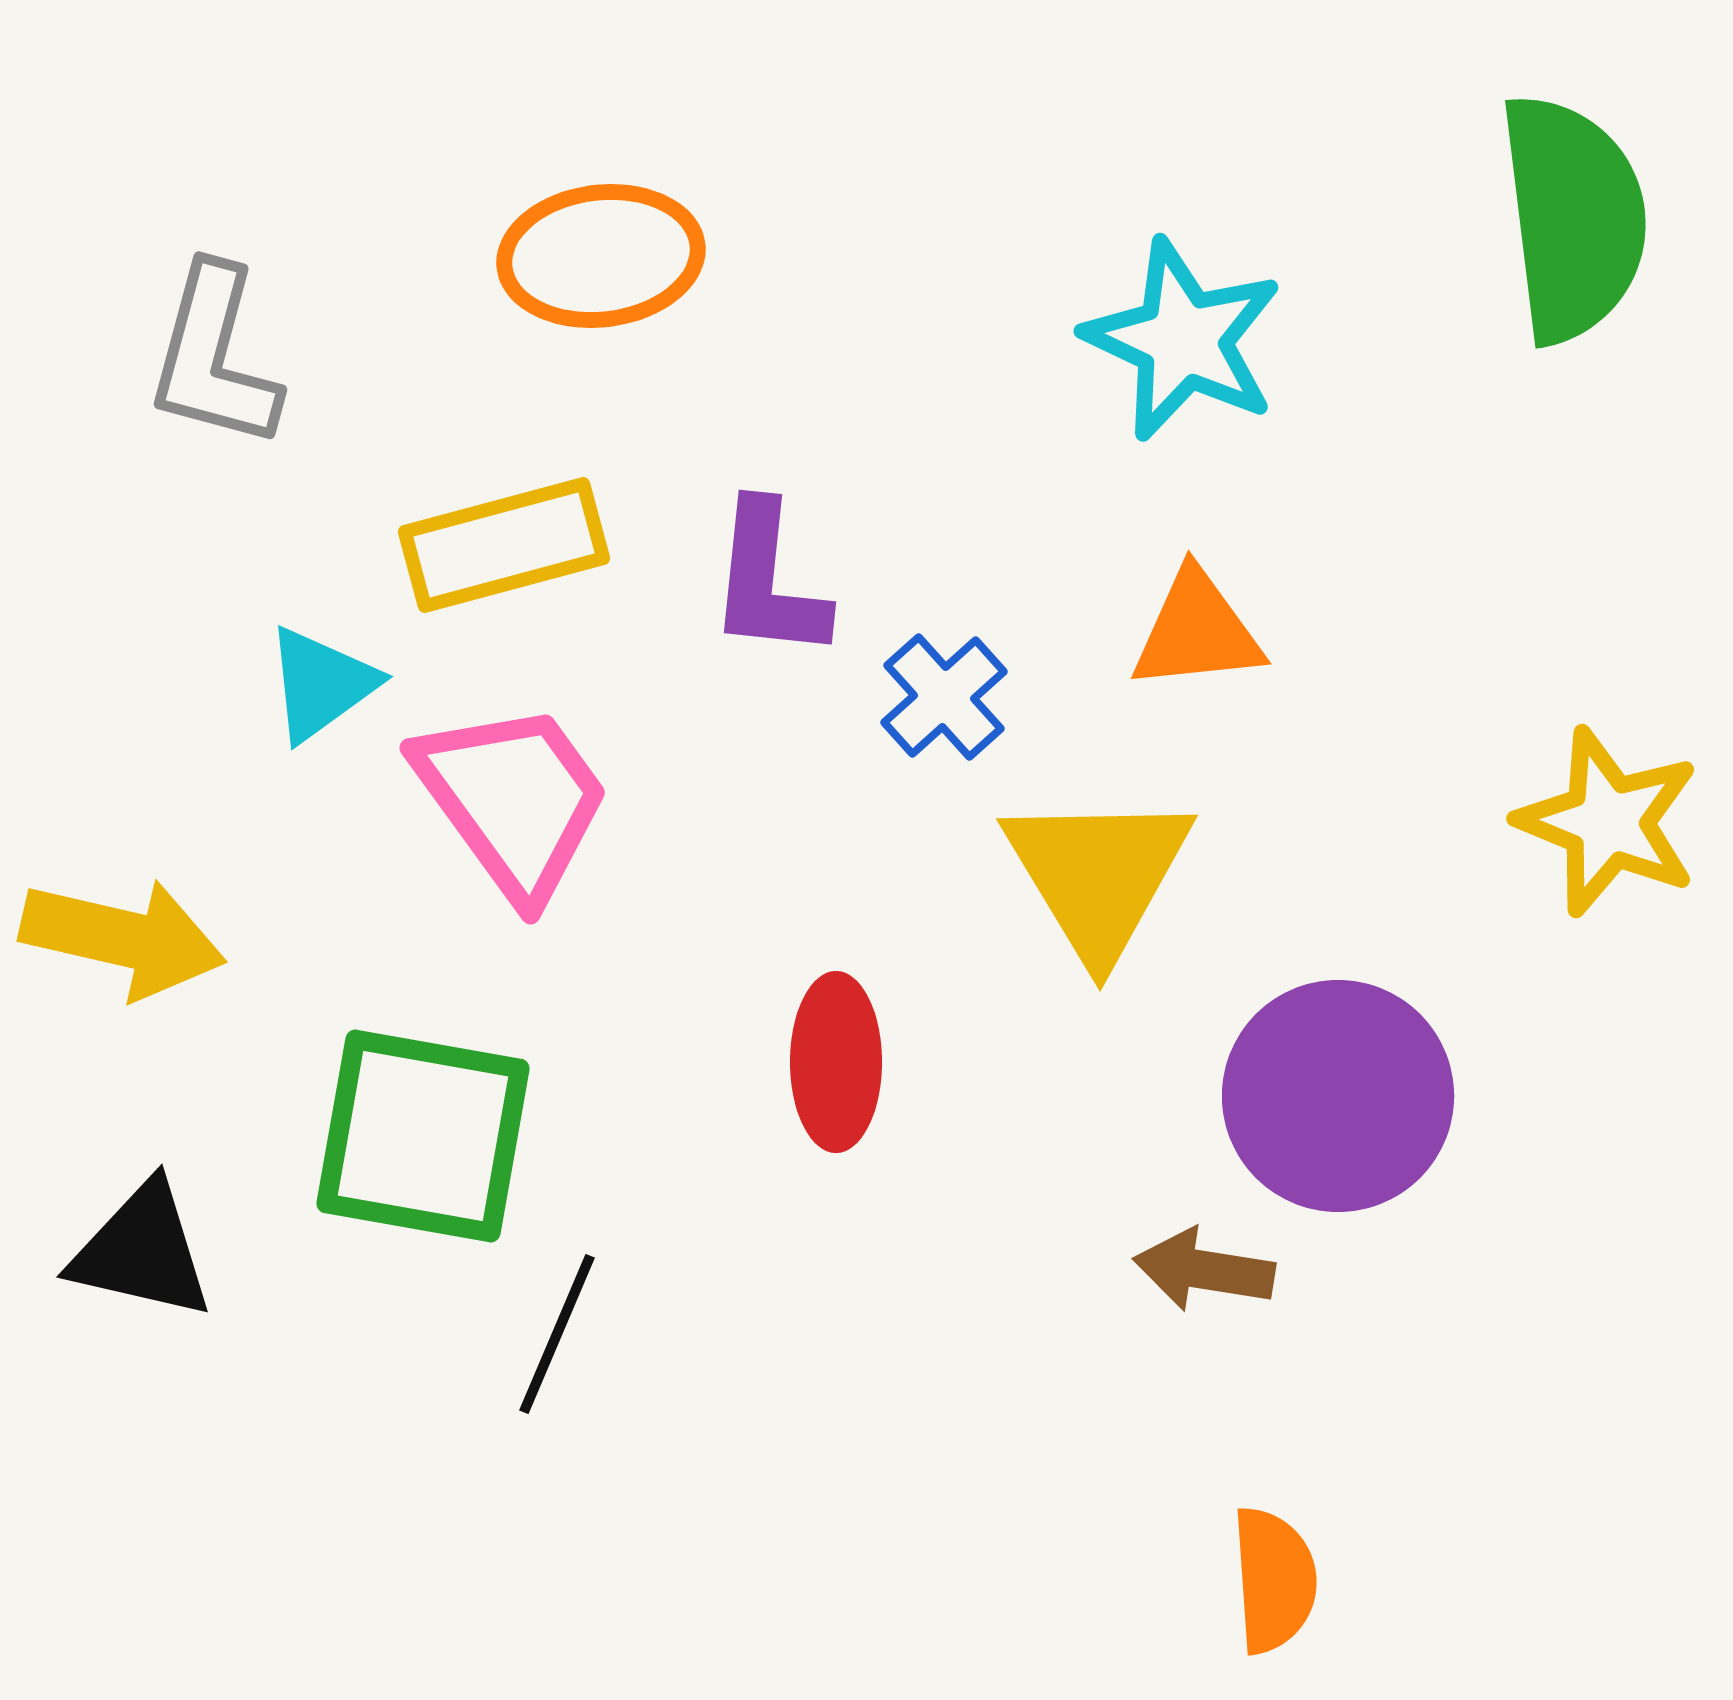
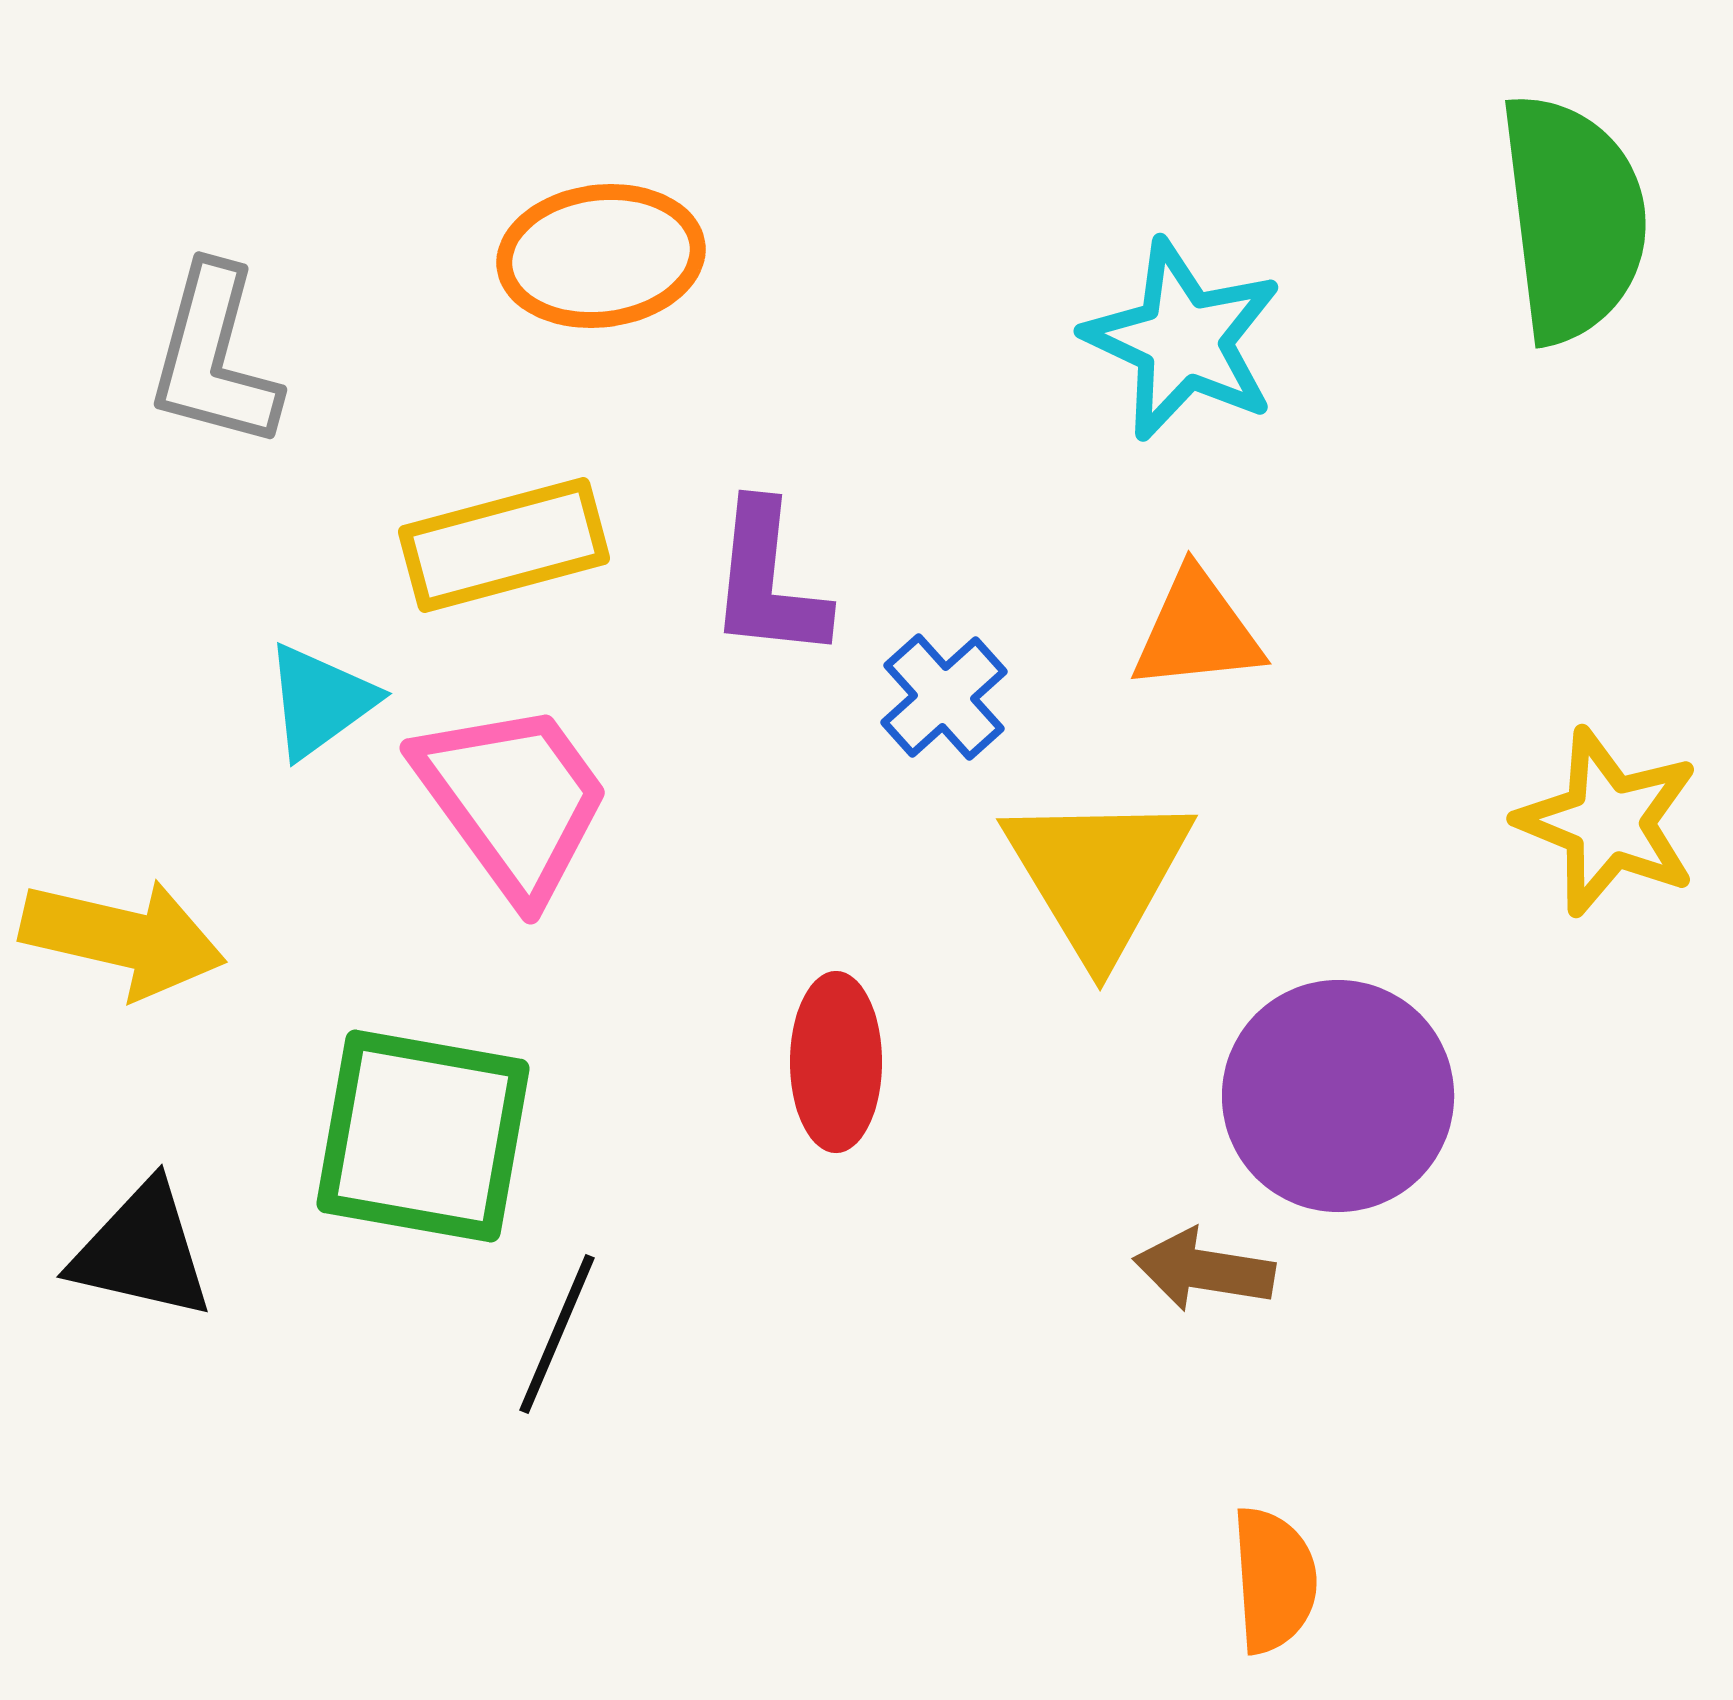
cyan triangle: moved 1 px left, 17 px down
